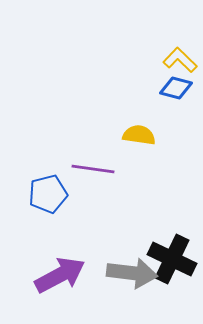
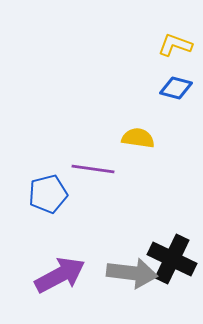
yellow L-shape: moved 5 px left, 15 px up; rotated 24 degrees counterclockwise
yellow semicircle: moved 1 px left, 3 px down
